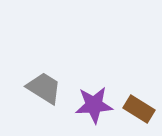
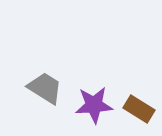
gray trapezoid: moved 1 px right
